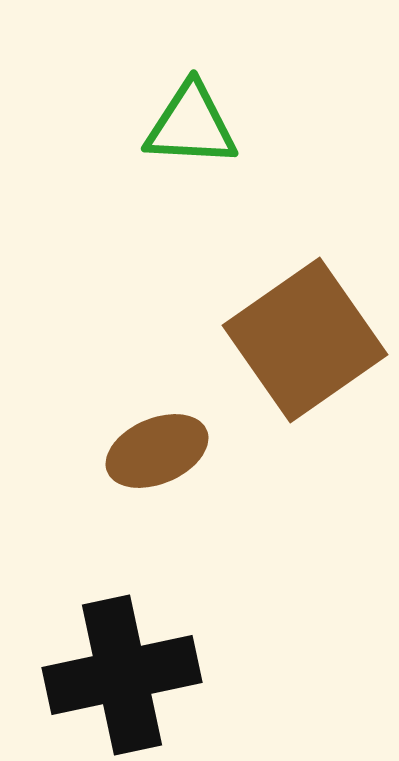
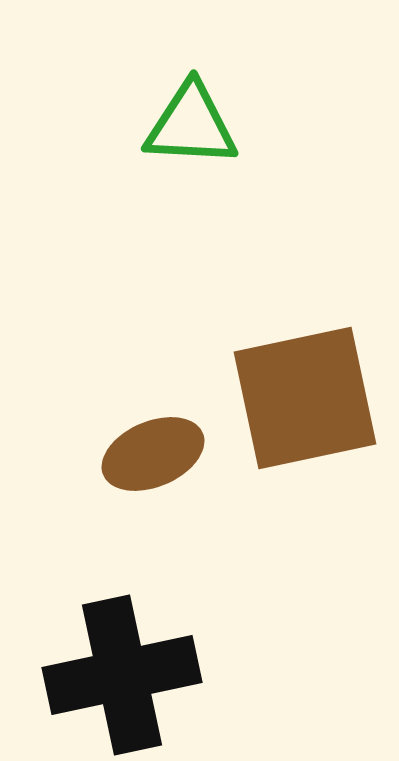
brown square: moved 58 px down; rotated 23 degrees clockwise
brown ellipse: moved 4 px left, 3 px down
